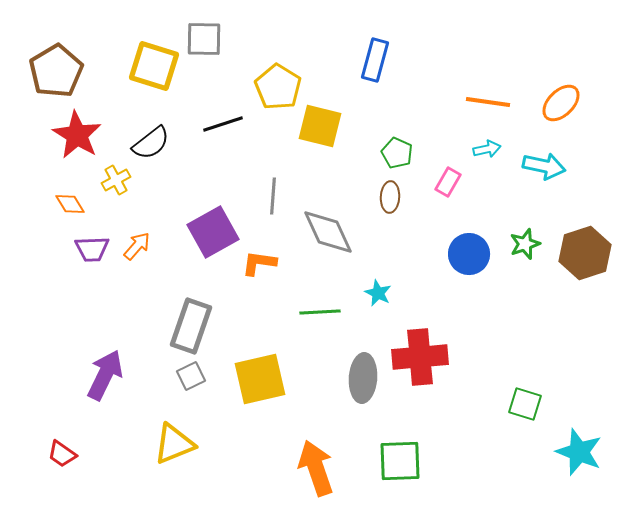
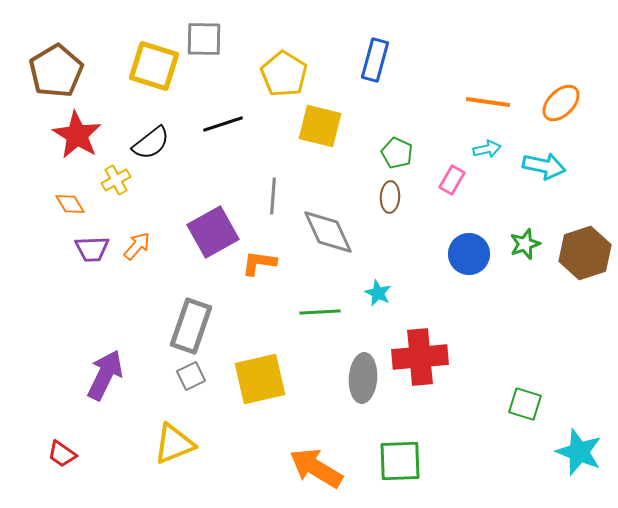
yellow pentagon at (278, 87): moved 6 px right, 13 px up
pink rectangle at (448, 182): moved 4 px right, 2 px up
orange arrow at (316, 468): rotated 40 degrees counterclockwise
